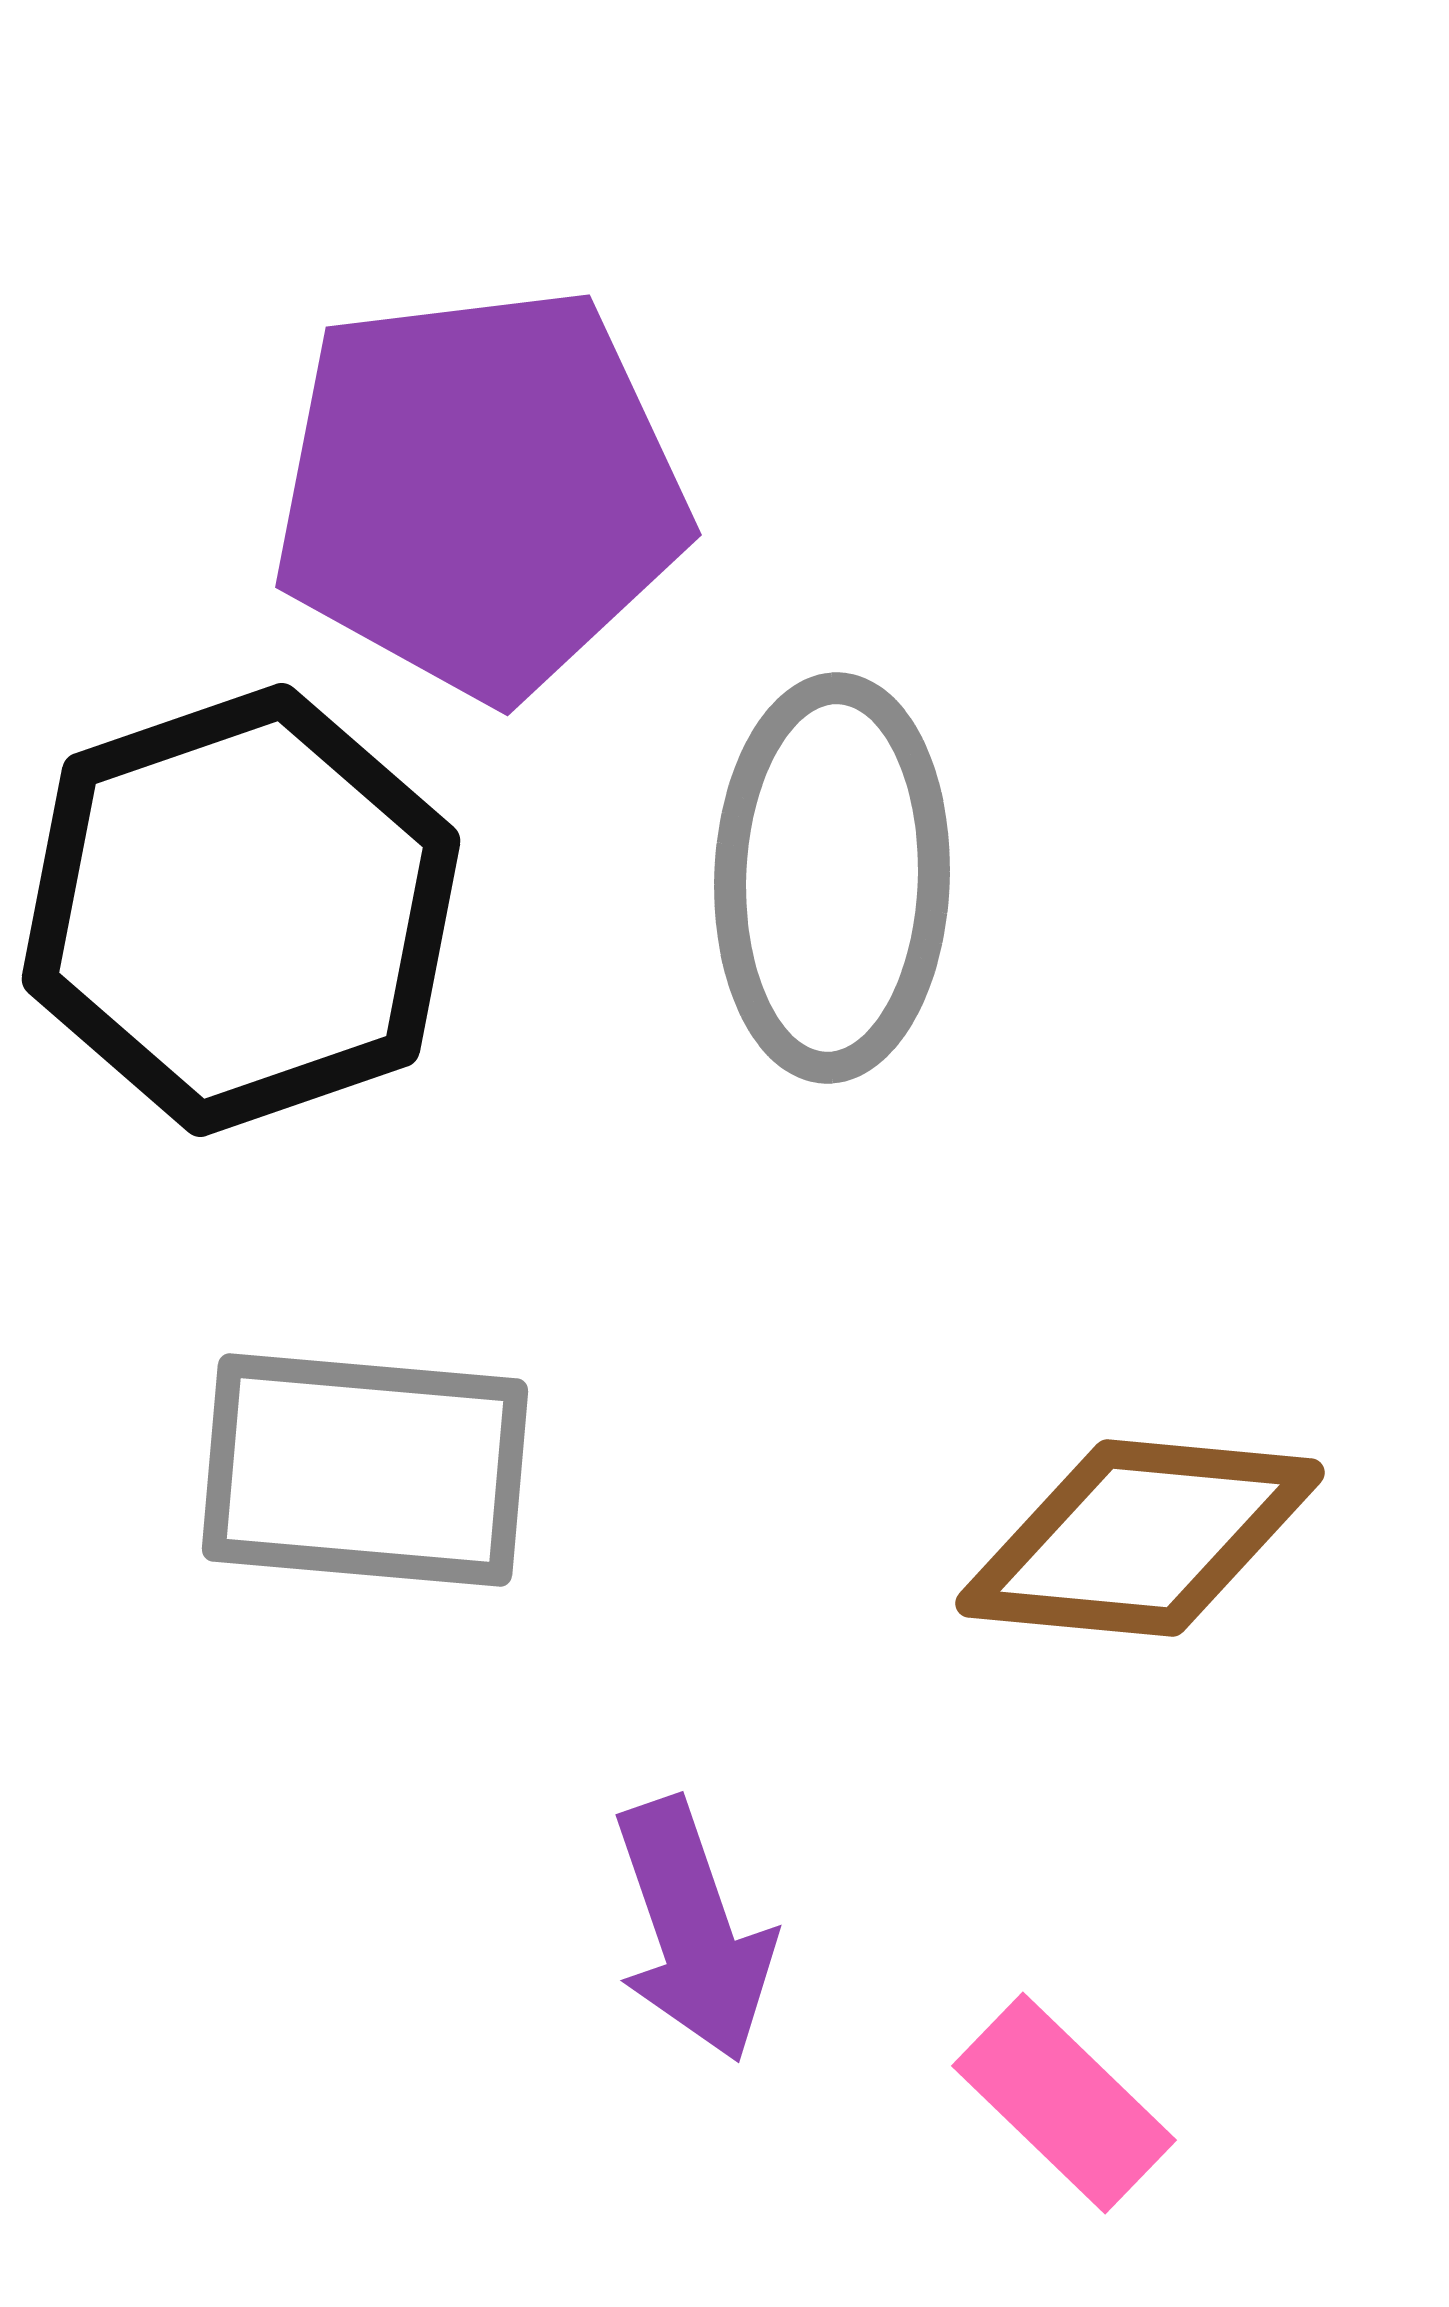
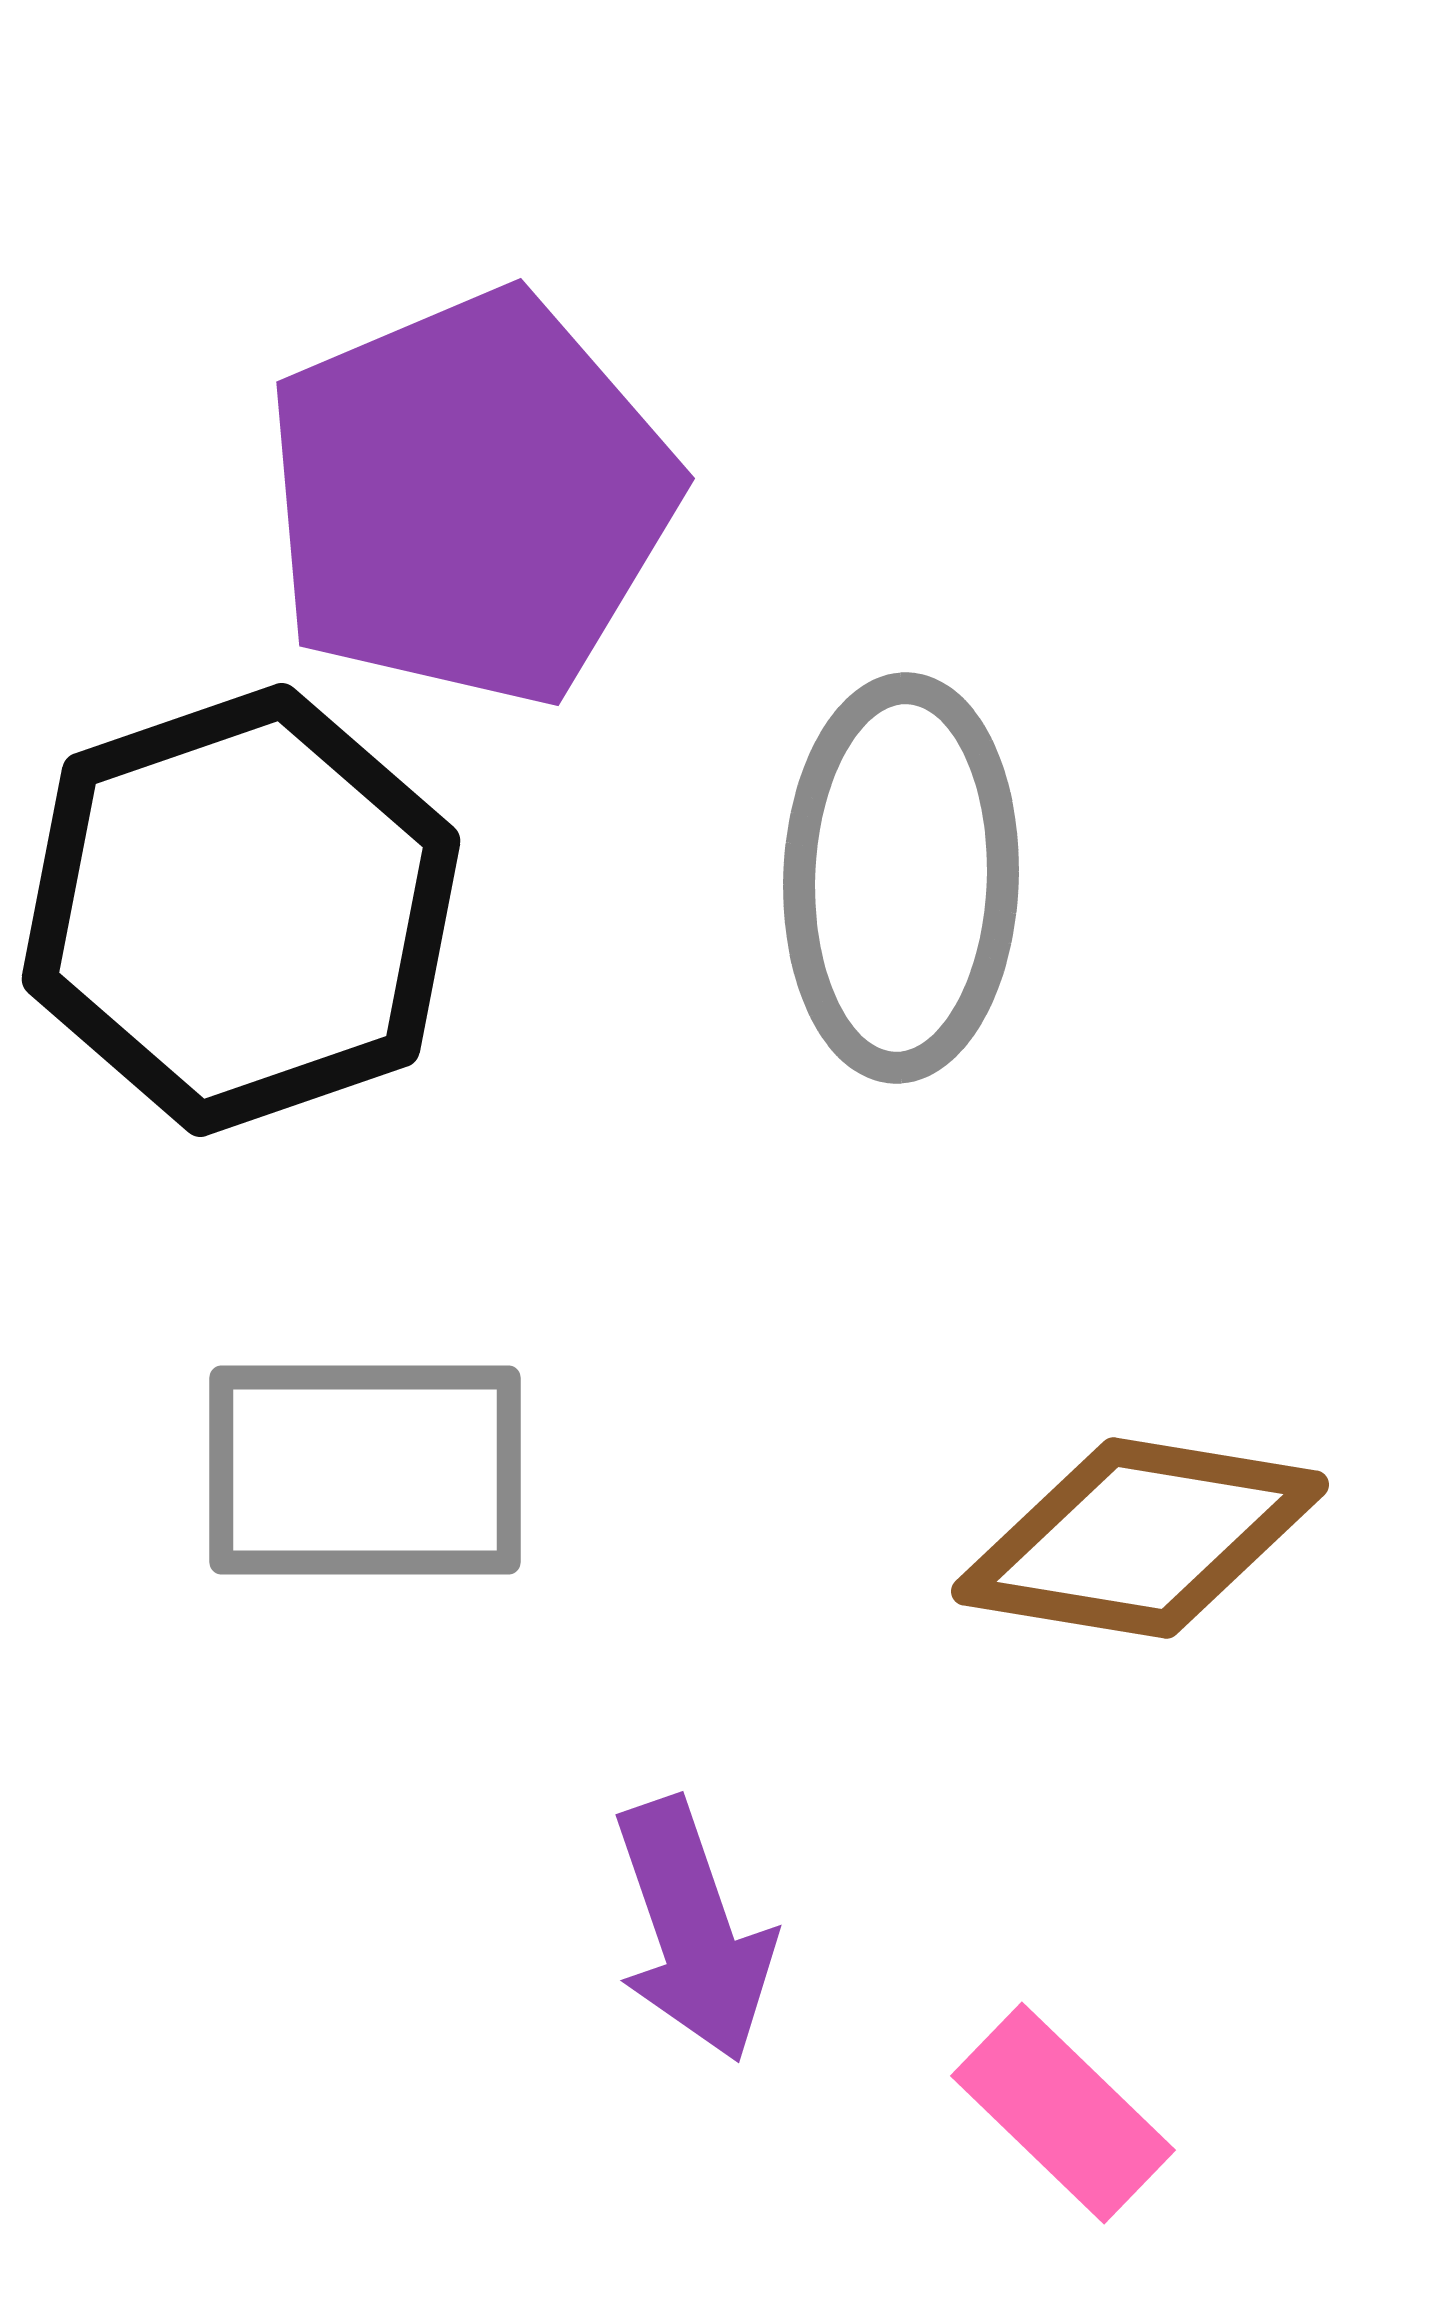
purple pentagon: moved 10 px left, 6 px down; rotated 16 degrees counterclockwise
gray ellipse: moved 69 px right
gray rectangle: rotated 5 degrees counterclockwise
brown diamond: rotated 4 degrees clockwise
pink rectangle: moved 1 px left, 10 px down
